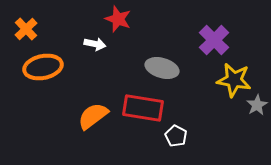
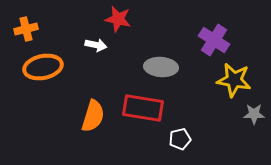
red star: rotated 8 degrees counterclockwise
orange cross: rotated 30 degrees clockwise
purple cross: rotated 12 degrees counterclockwise
white arrow: moved 1 px right, 1 px down
gray ellipse: moved 1 px left, 1 px up; rotated 12 degrees counterclockwise
gray star: moved 3 px left, 9 px down; rotated 30 degrees clockwise
orange semicircle: rotated 144 degrees clockwise
white pentagon: moved 4 px right, 3 px down; rotated 30 degrees clockwise
